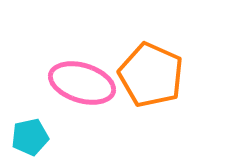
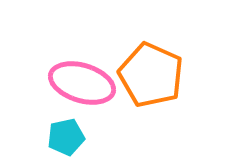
cyan pentagon: moved 36 px right
